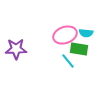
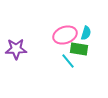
cyan semicircle: rotated 80 degrees counterclockwise
